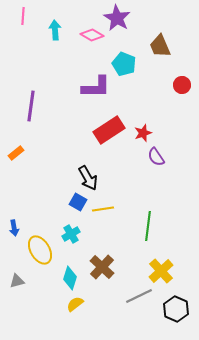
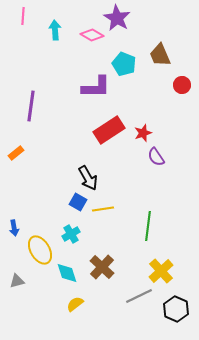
brown trapezoid: moved 9 px down
cyan diamond: moved 3 px left, 5 px up; rotated 35 degrees counterclockwise
